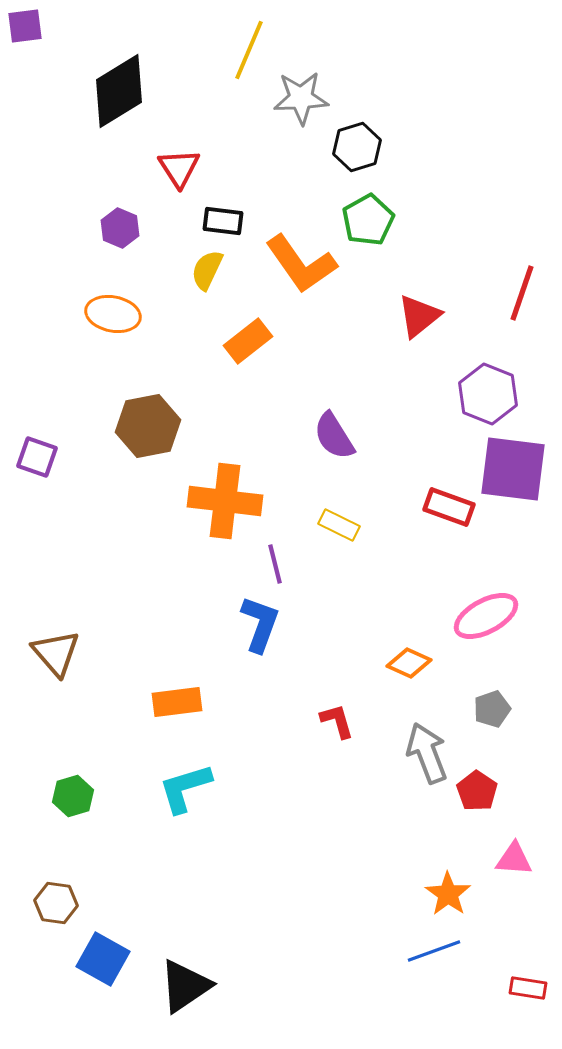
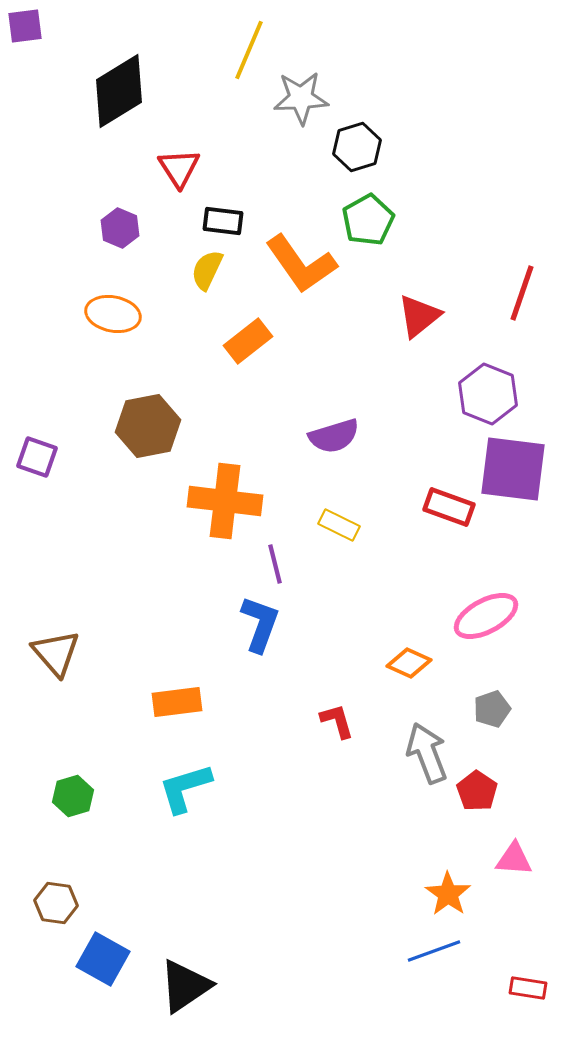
purple semicircle at (334, 436): rotated 75 degrees counterclockwise
